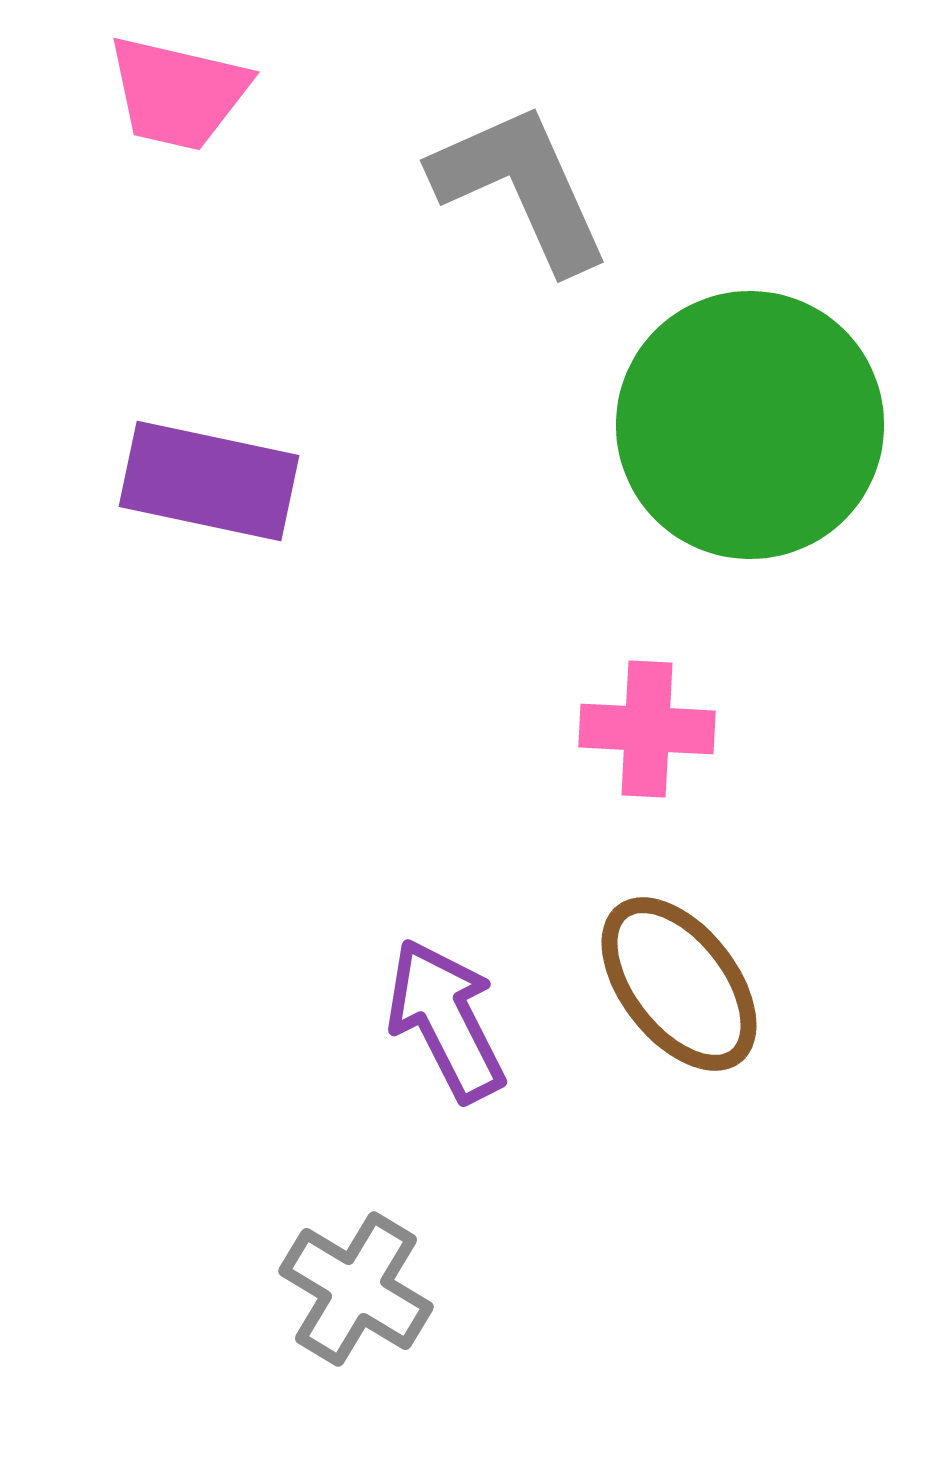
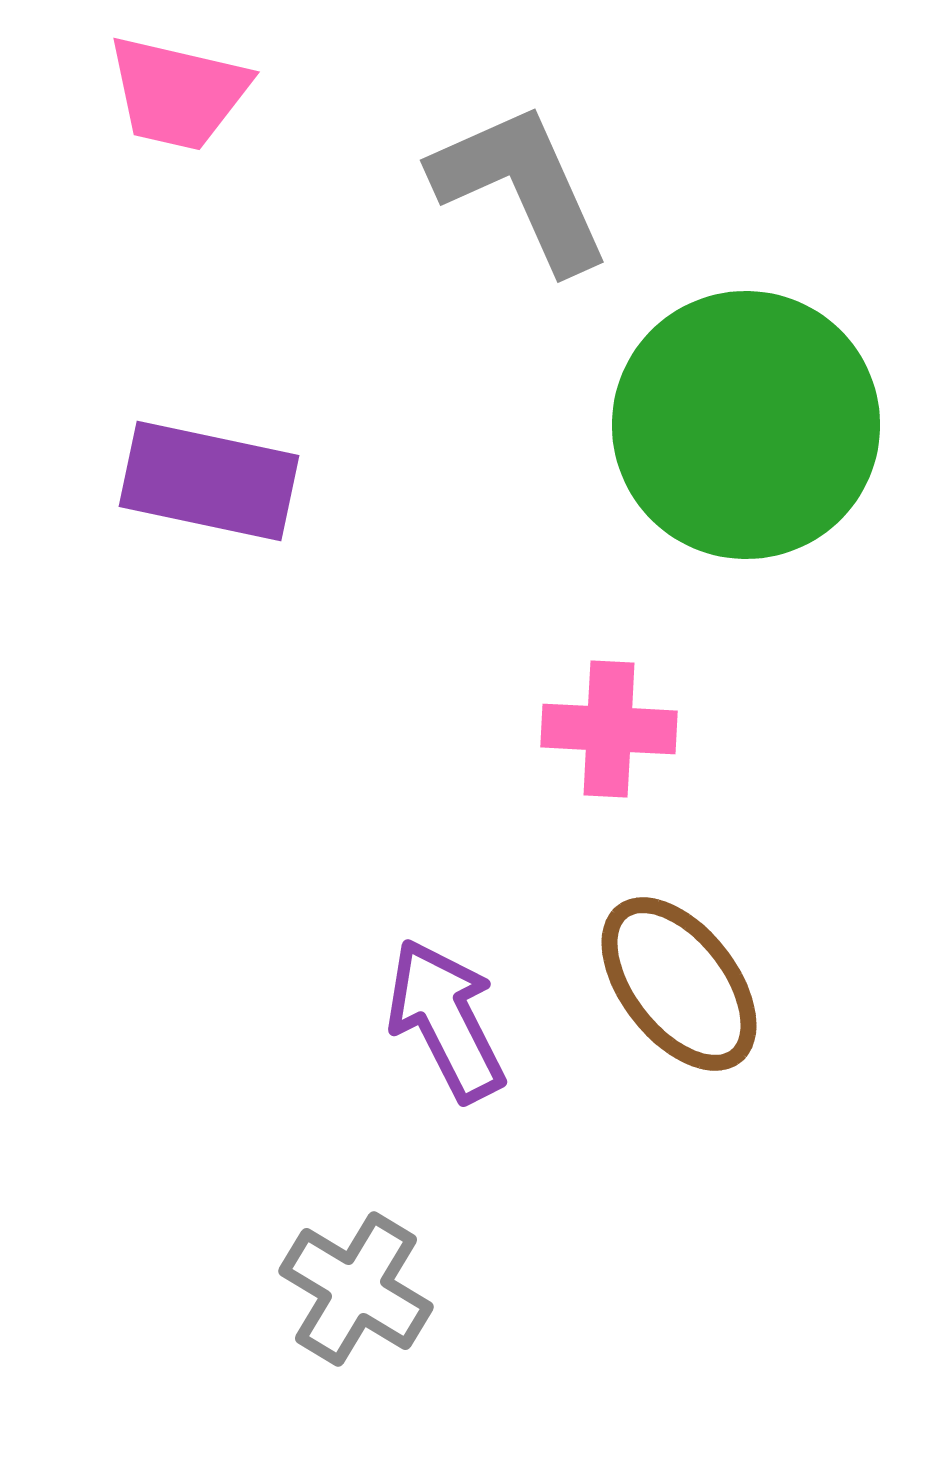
green circle: moved 4 px left
pink cross: moved 38 px left
